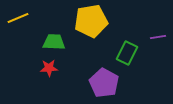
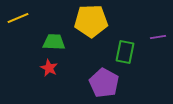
yellow pentagon: rotated 8 degrees clockwise
green rectangle: moved 2 px left, 1 px up; rotated 15 degrees counterclockwise
red star: rotated 30 degrees clockwise
